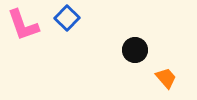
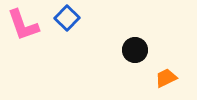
orange trapezoid: rotated 75 degrees counterclockwise
